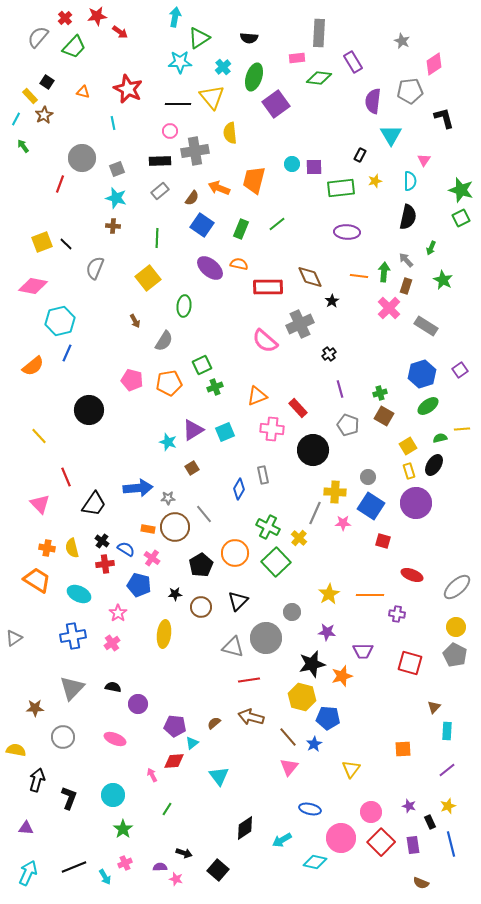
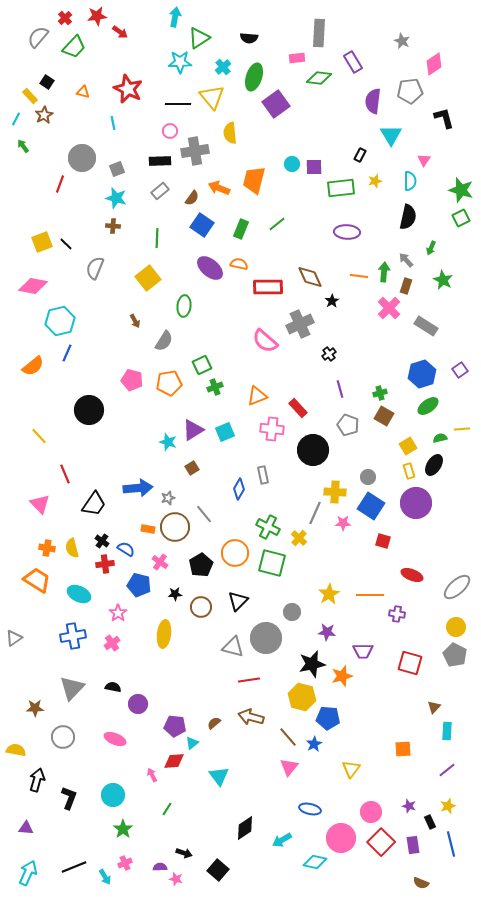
red line at (66, 477): moved 1 px left, 3 px up
gray star at (168, 498): rotated 16 degrees counterclockwise
pink cross at (152, 558): moved 8 px right, 4 px down
green square at (276, 562): moved 4 px left, 1 px down; rotated 32 degrees counterclockwise
